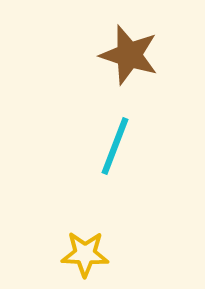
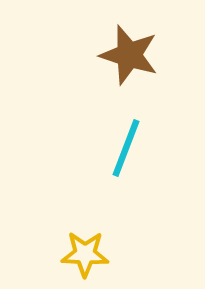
cyan line: moved 11 px right, 2 px down
